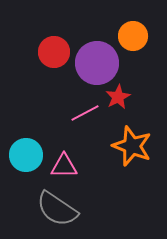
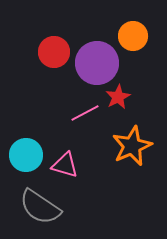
orange star: rotated 27 degrees clockwise
pink triangle: moved 1 px right, 1 px up; rotated 16 degrees clockwise
gray semicircle: moved 17 px left, 2 px up
